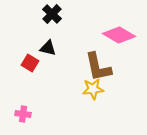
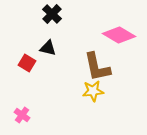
red square: moved 3 px left
brown L-shape: moved 1 px left
yellow star: moved 2 px down
pink cross: moved 1 px left, 1 px down; rotated 28 degrees clockwise
